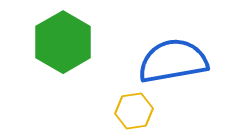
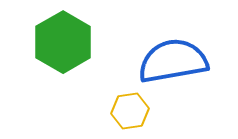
yellow hexagon: moved 4 px left
